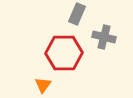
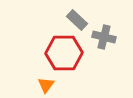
gray rectangle: moved 6 px down; rotated 70 degrees counterclockwise
orange triangle: moved 3 px right
